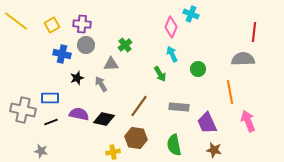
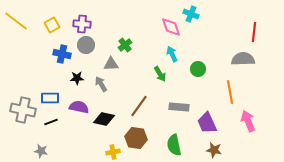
pink diamond: rotated 40 degrees counterclockwise
black star: rotated 16 degrees clockwise
purple semicircle: moved 7 px up
